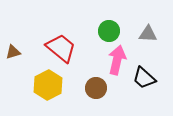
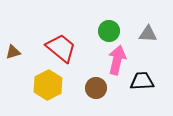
black trapezoid: moved 2 px left, 3 px down; rotated 135 degrees clockwise
